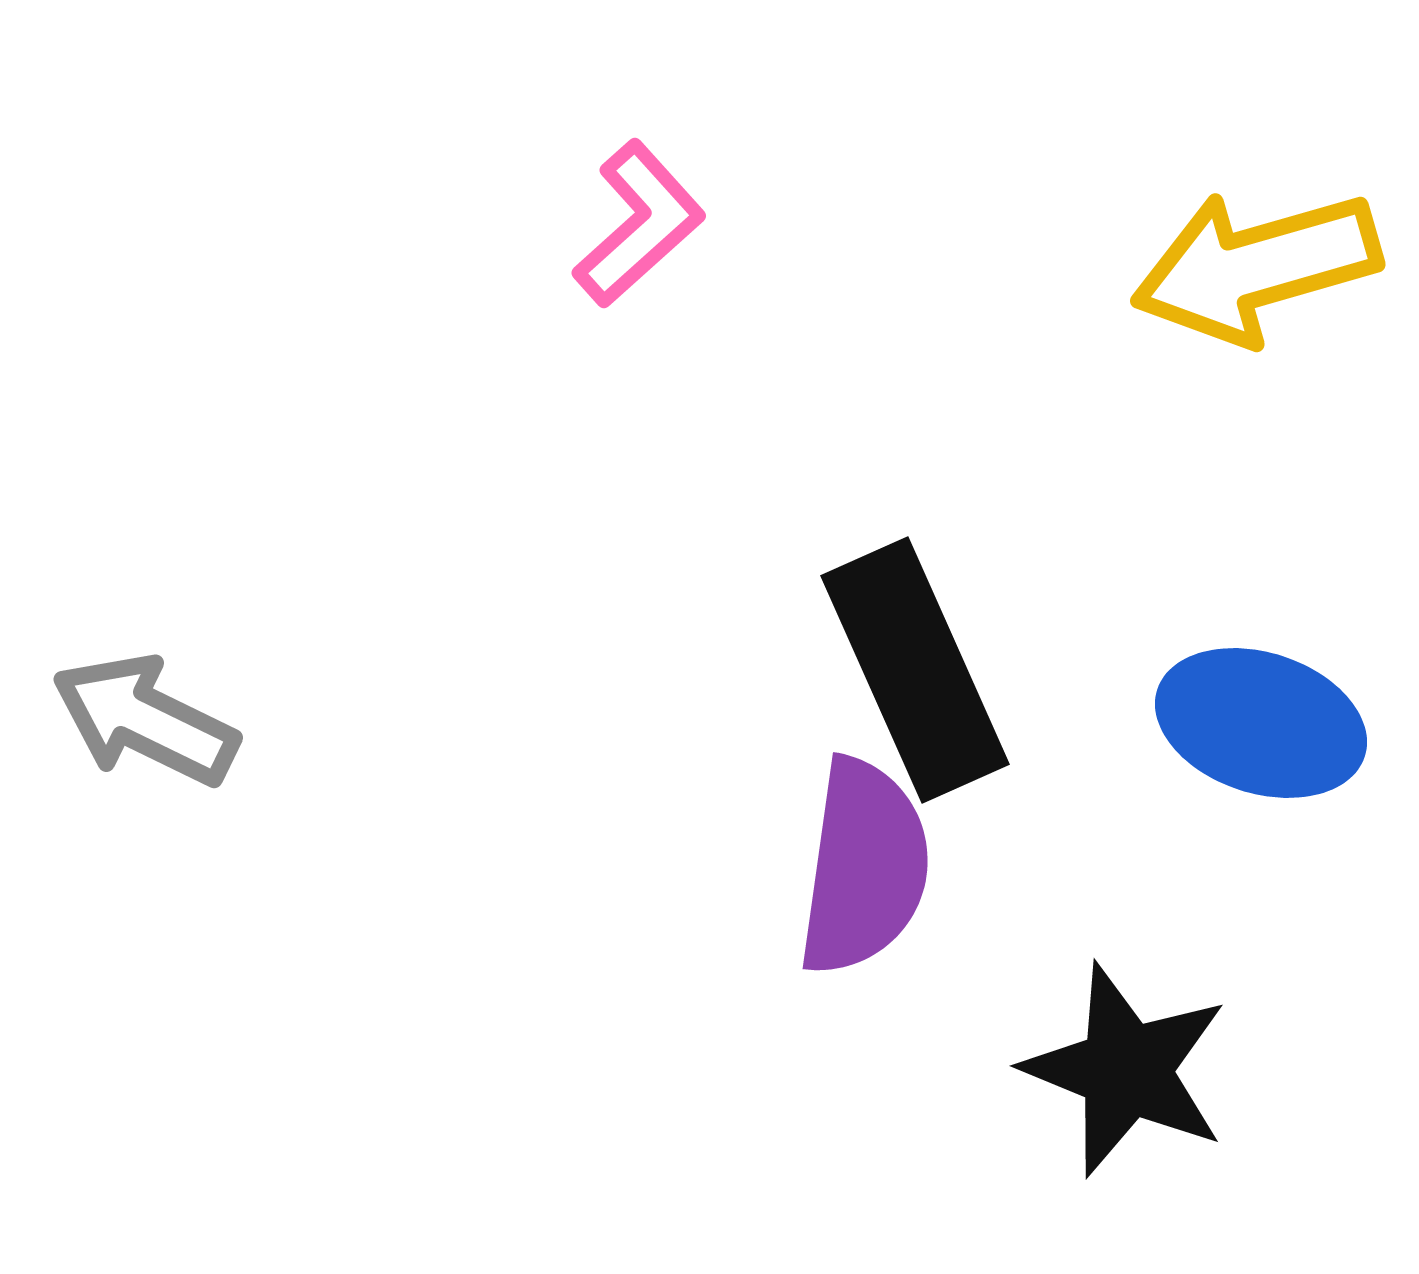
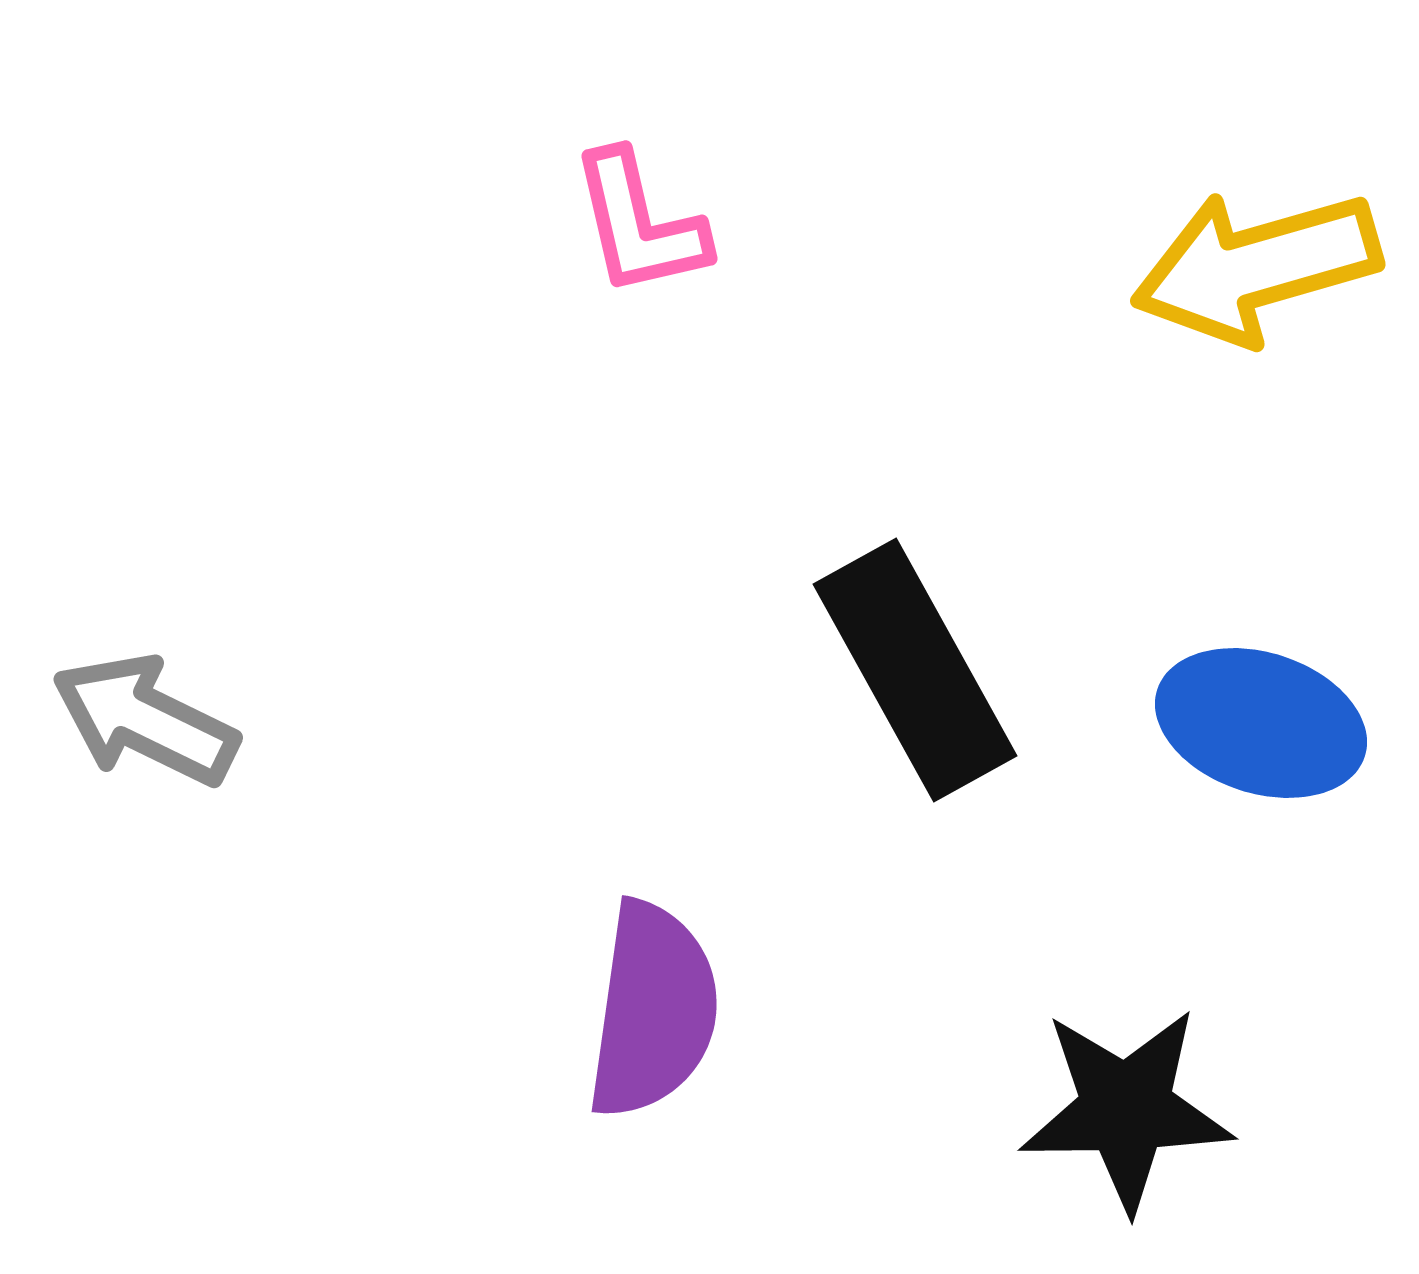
pink L-shape: rotated 119 degrees clockwise
black rectangle: rotated 5 degrees counterclockwise
purple semicircle: moved 211 px left, 143 px down
black star: moved 39 px down; rotated 23 degrees counterclockwise
